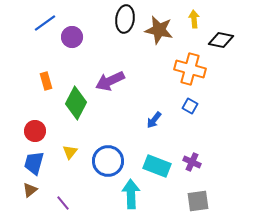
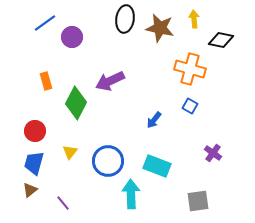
brown star: moved 1 px right, 2 px up
purple cross: moved 21 px right, 9 px up; rotated 12 degrees clockwise
